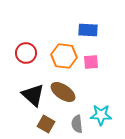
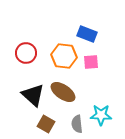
blue rectangle: moved 1 px left, 4 px down; rotated 18 degrees clockwise
